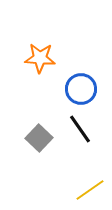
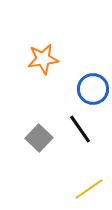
orange star: moved 3 px right, 1 px down; rotated 12 degrees counterclockwise
blue circle: moved 12 px right
yellow line: moved 1 px left, 1 px up
